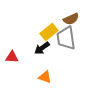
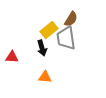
brown semicircle: rotated 35 degrees counterclockwise
yellow rectangle: moved 2 px up
black arrow: rotated 70 degrees counterclockwise
orange triangle: rotated 16 degrees counterclockwise
